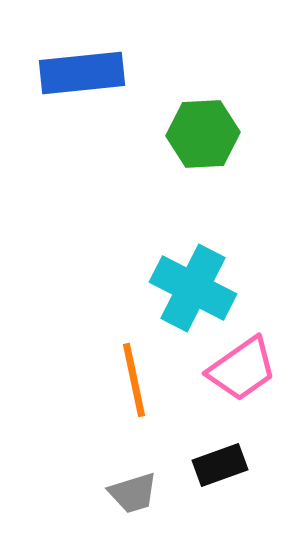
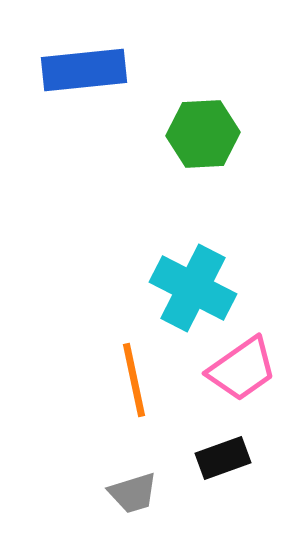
blue rectangle: moved 2 px right, 3 px up
black rectangle: moved 3 px right, 7 px up
